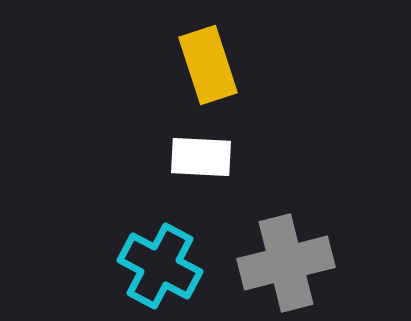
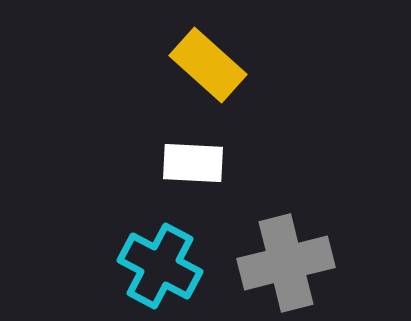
yellow rectangle: rotated 30 degrees counterclockwise
white rectangle: moved 8 px left, 6 px down
